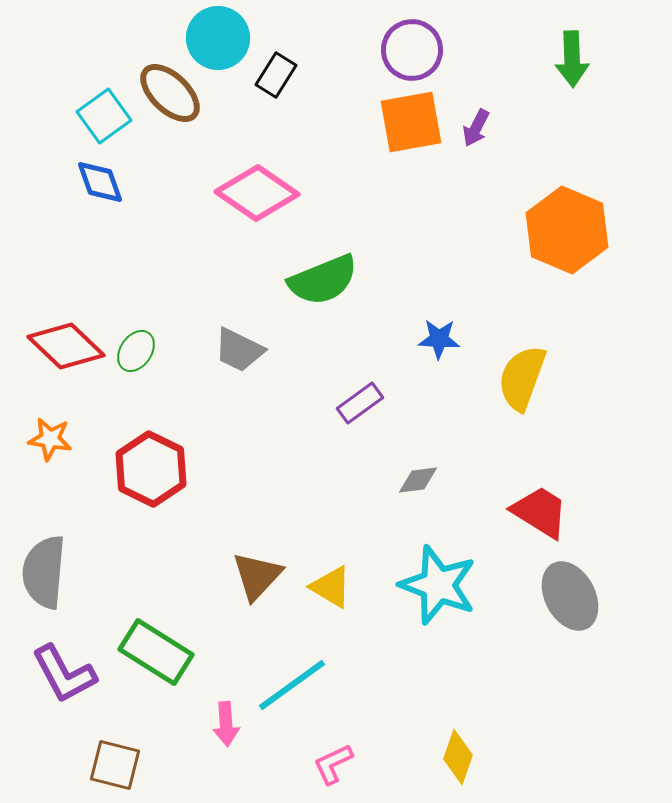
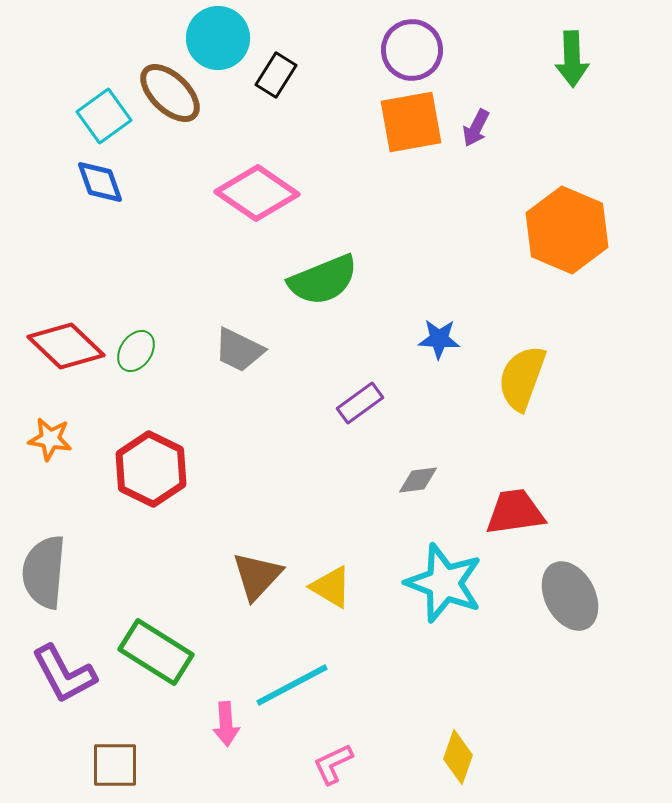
red trapezoid: moved 25 px left; rotated 40 degrees counterclockwise
cyan star: moved 6 px right, 2 px up
cyan line: rotated 8 degrees clockwise
brown square: rotated 14 degrees counterclockwise
